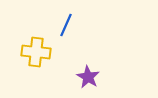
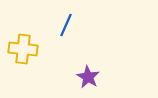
yellow cross: moved 13 px left, 3 px up
